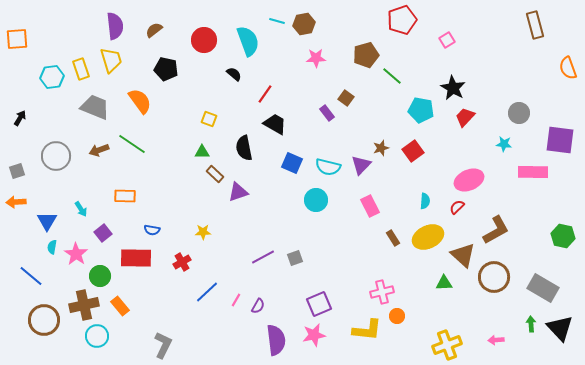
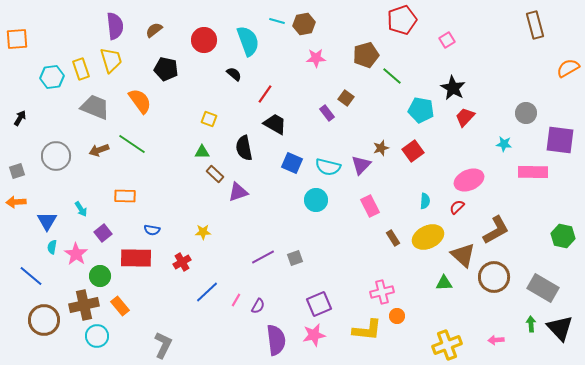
orange semicircle at (568, 68): rotated 80 degrees clockwise
gray circle at (519, 113): moved 7 px right
